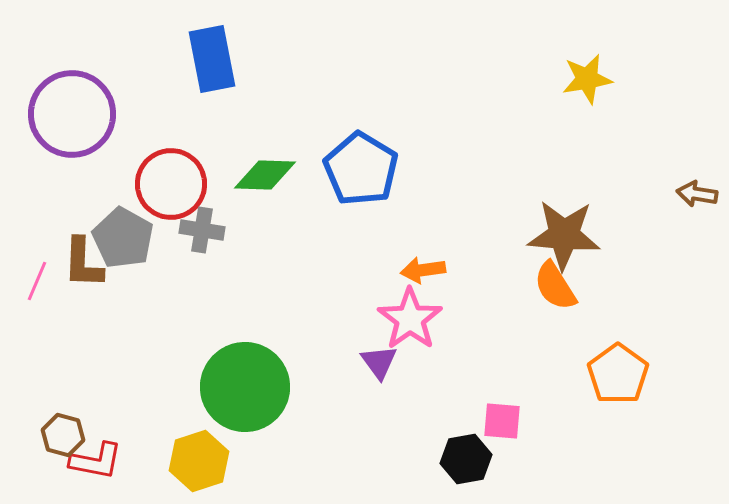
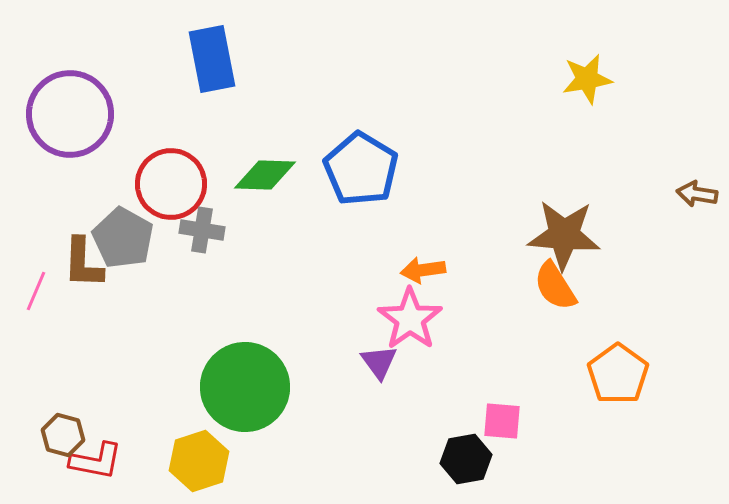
purple circle: moved 2 px left
pink line: moved 1 px left, 10 px down
